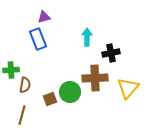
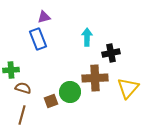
brown semicircle: moved 2 px left, 3 px down; rotated 84 degrees counterclockwise
brown square: moved 1 px right, 2 px down
